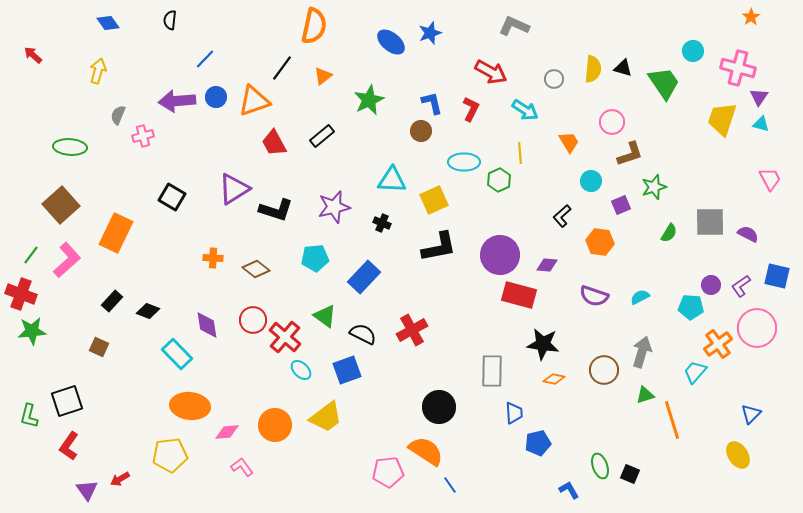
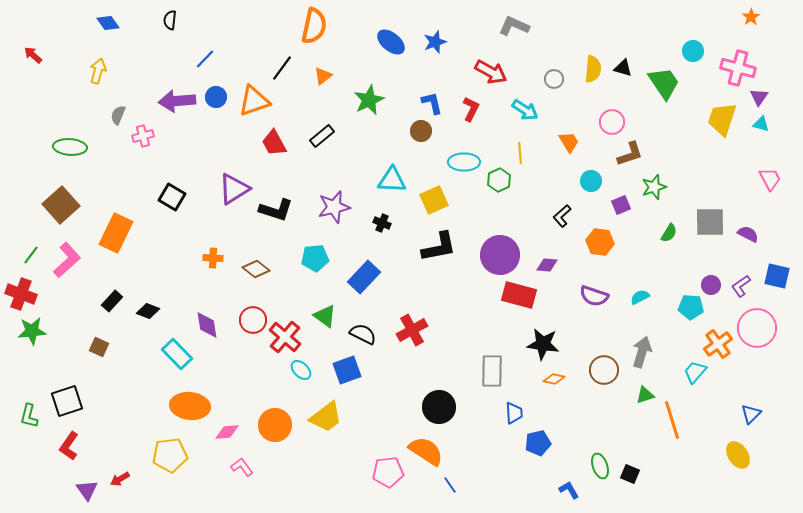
blue star at (430, 33): moved 5 px right, 9 px down
